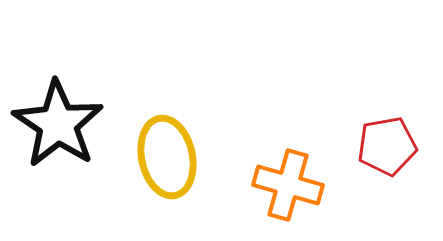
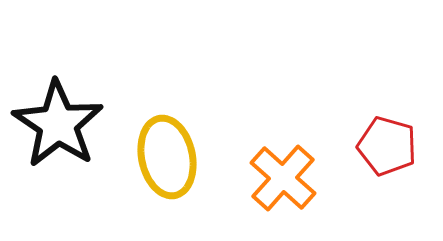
red pentagon: rotated 26 degrees clockwise
orange cross: moved 5 px left, 7 px up; rotated 26 degrees clockwise
